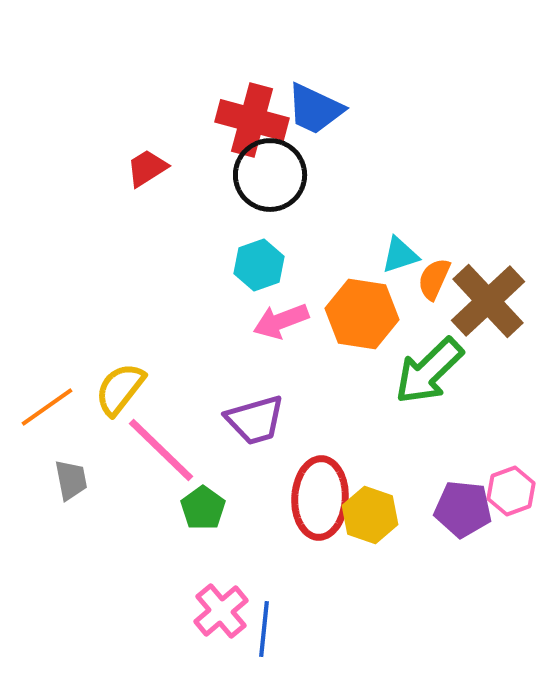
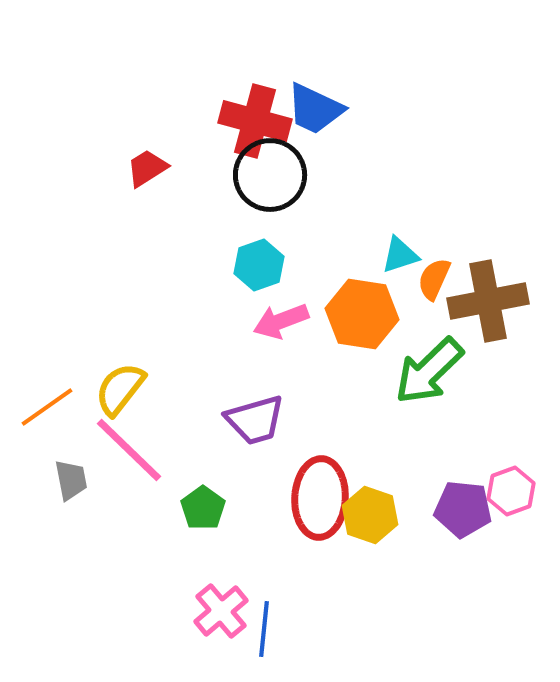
red cross: moved 3 px right, 1 px down
brown cross: rotated 32 degrees clockwise
pink line: moved 32 px left
